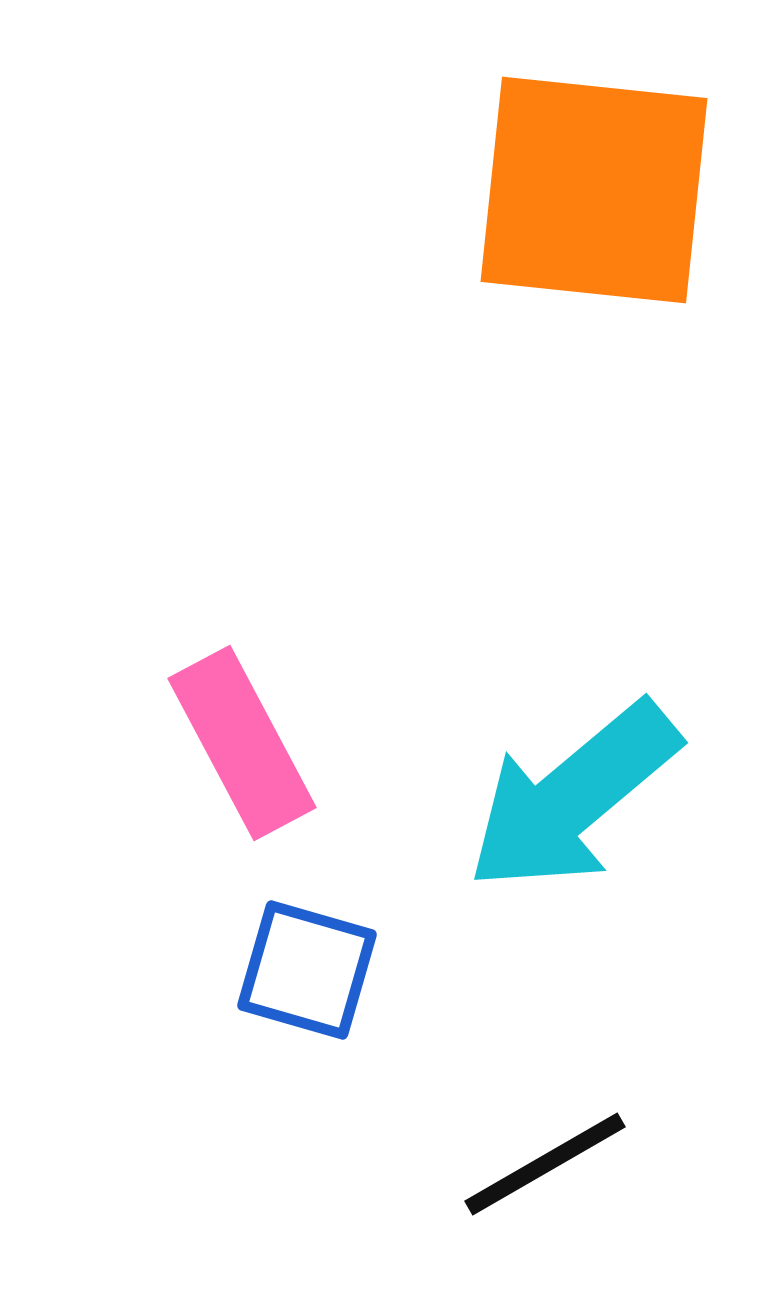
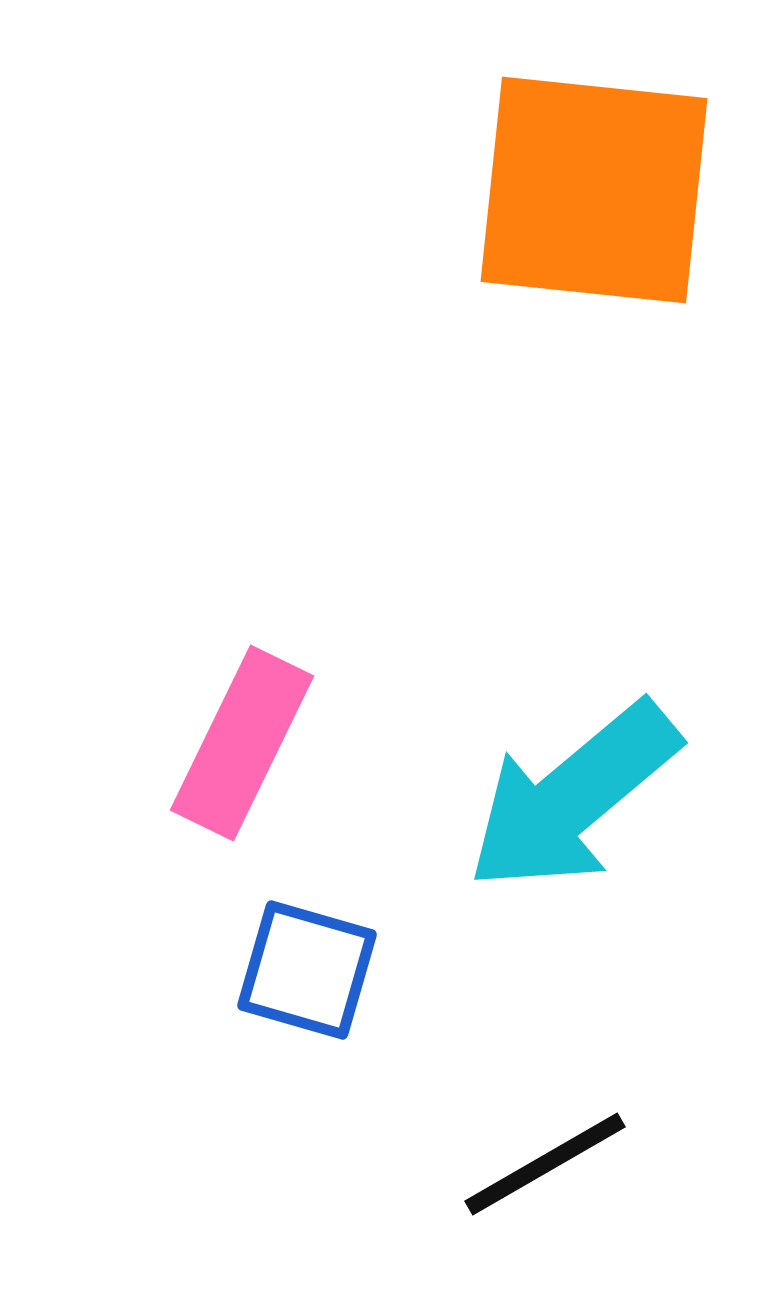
pink rectangle: rotated 54 degrees clockwise
